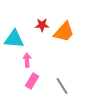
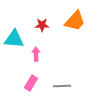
orange trapezoid: moved 11 px right, 11 px up
pink arrow: moved 9 px right, 6 px up
pink rectangle: moved 1 px left, 2 px down
gray line: rotated 60 degrees counterclockwise
